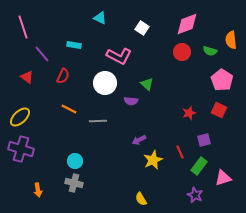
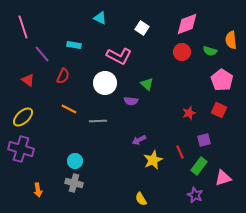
red triangle: moved 1 px right, 3 px down
yellow ellipse: moved 3 px right
